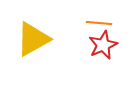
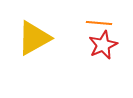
yellow triangle: moved 1 px right, 1 px up
